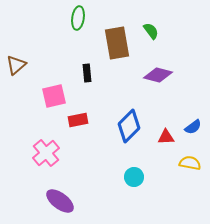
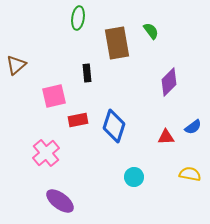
purple diamond: moved 11 px right, 7 px down; rotated 60 degrees counterclockwise
blue diamond: moved 15 px left; rotated 28 degrees counterclockwise
yellow semicircle: moved 11 px down
